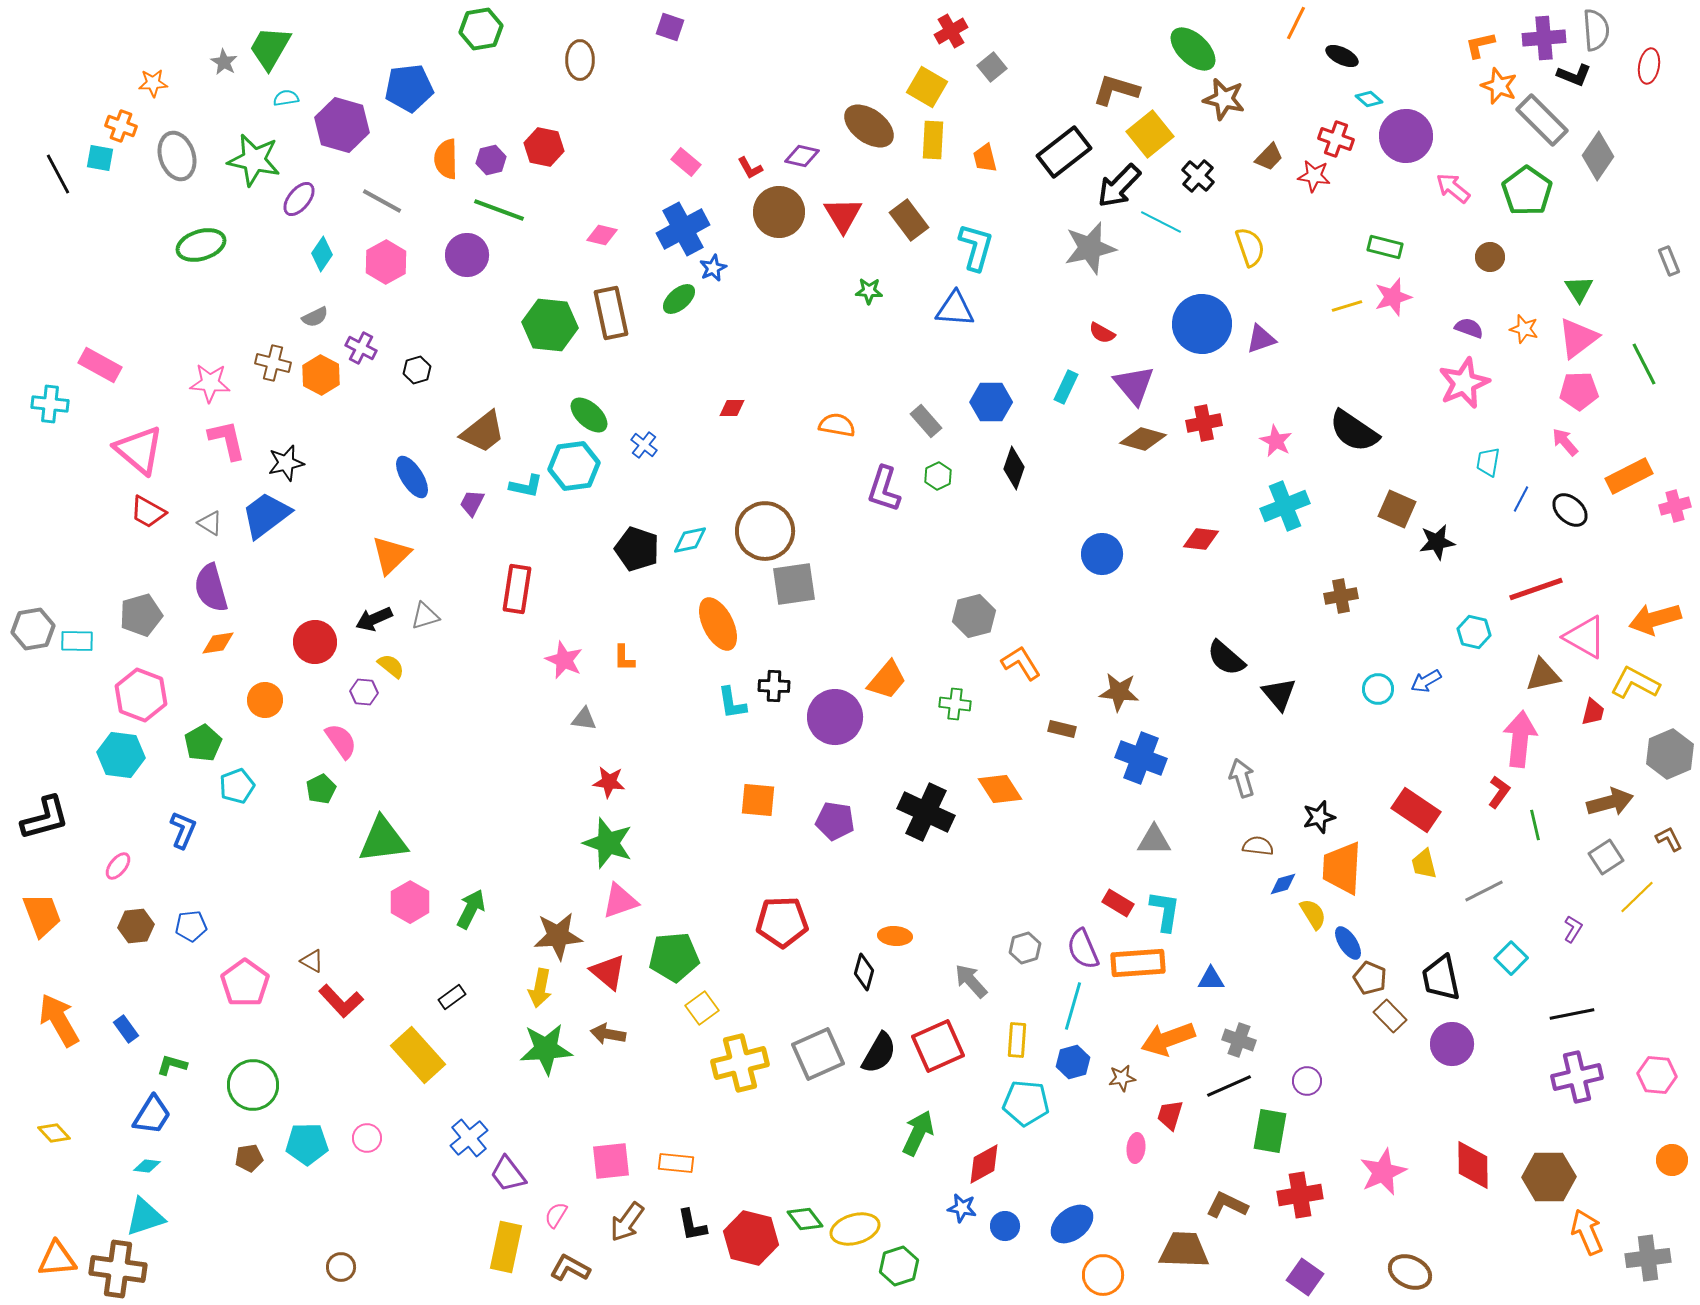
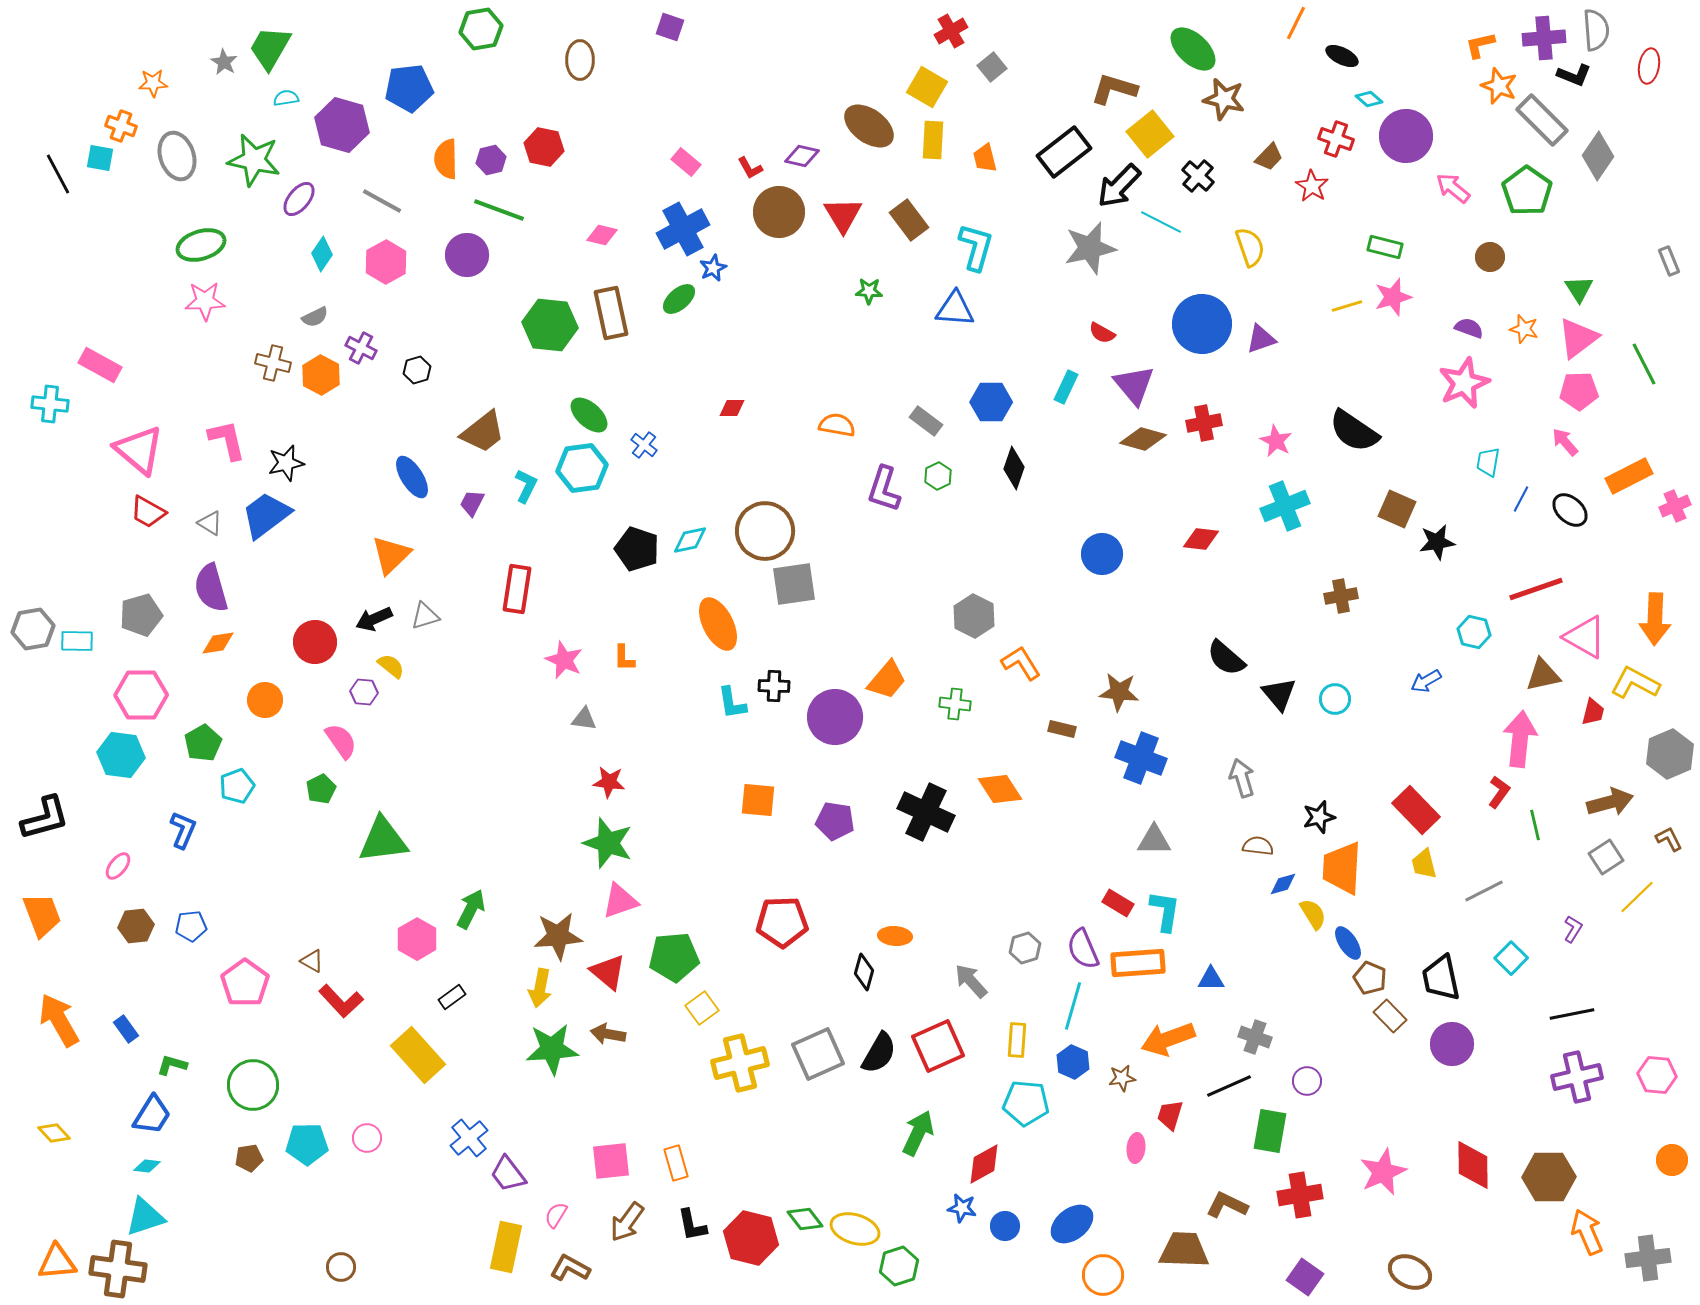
brown L-shape at (1116, 90): moved 2 px left, 1 px up
red star at (1314, 176): moved 2 px left, 10 px down; rotated 24 degrees clockwise
pink star at (210, 383): moved 5 px left, 82 px up; rotated 6 degrees counterclockwise
gray rectangle at (926, 421): rotated 12 degrees counterclockwise
cyan hexagon at (574, 466): moved 8 px right, 2 px down
cyan L-shape at (526, 486): rotated 76 degrees counterclockwise
pink cross at (1675, 506): rotated 8 degrees counterclockwise
gray hexagon at (974, 616): rotated 18 degrees counterclockwise
orange arrow at (1655, 619): rotated 72 degrees counterclockwise
cyan circle at (1378, 689): moved 43 px left, 10 px down
pink hexagon at (141, 695): rotated 21 degrees counterclockwise
red rectangle at (1416, 810): rotated 12 degrees clockwise
pink hexagon at (410, 902): moved 7 px right, 37 px down
gray cross at (1239, 1040): moved 16 px right, 3 px up
green star at (546, 1049): moved 6 px right
blue hexagon at (1073, 1062): rotated 20 degrees counterclockwise
orange rectangle at (676, 1163): rotated 68 degrees clockwise
yellow ellipse at (855, 1229): rotated 33 degrees clockwise
orange triangle at (57, 1259): moved 3 px down
